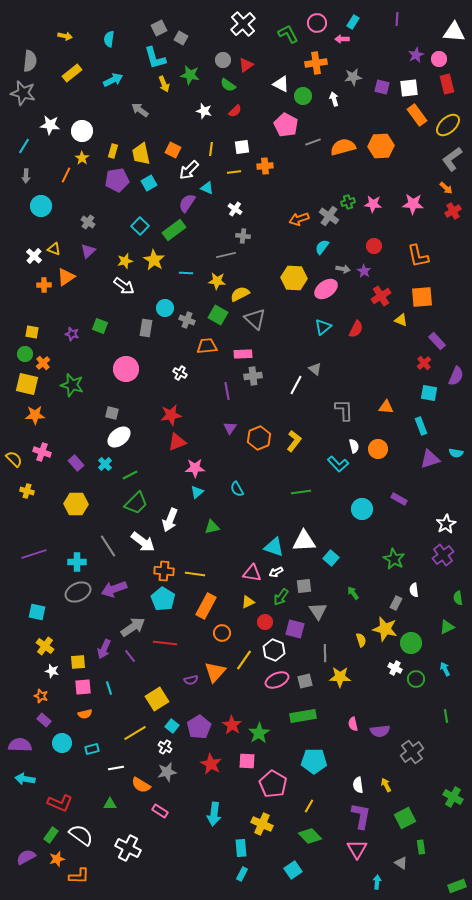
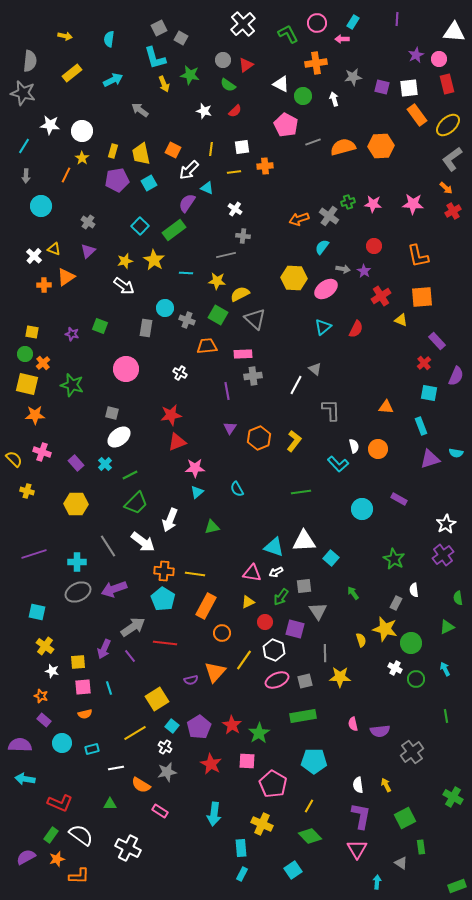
gray L-shape at (344, 410): moved 13 px left
